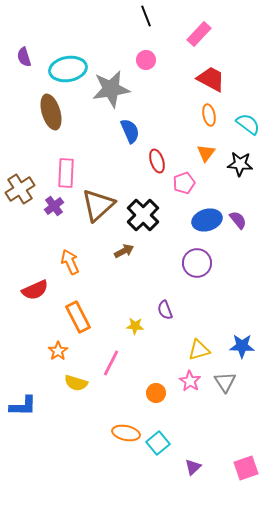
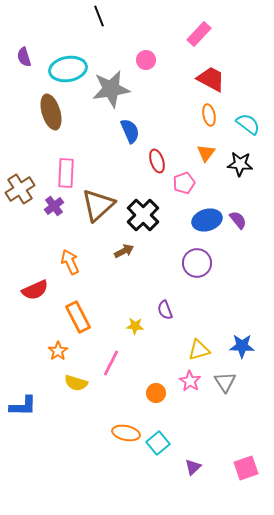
black line at (146, 16): moved 47 px left
